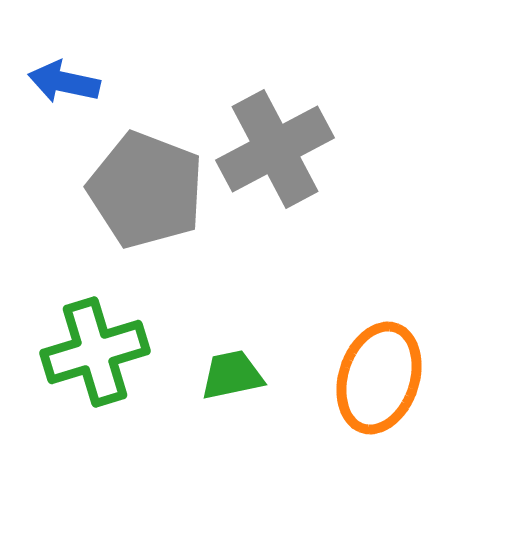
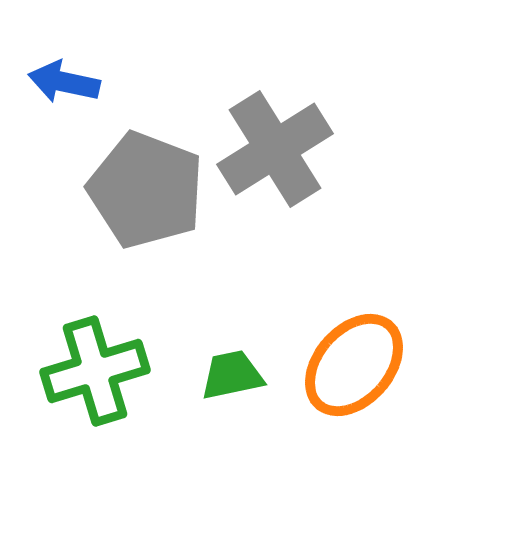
gray cross: rotated 4 degrees counterclockwise
green cross: moved 19 px down
orange ellipse: moved 25 px left, 13 px up; rotated 23 degrees clockwise
